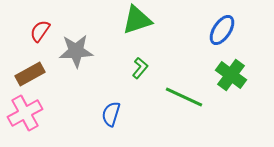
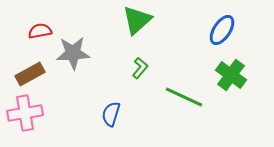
green triangle: rotated 24 degrees counterclockwise
red semicircle: rotated 45 degrees clockwise
gray star: moved 3 px left, 2 px down
pink cross: rotated 20 degrees clockwise
